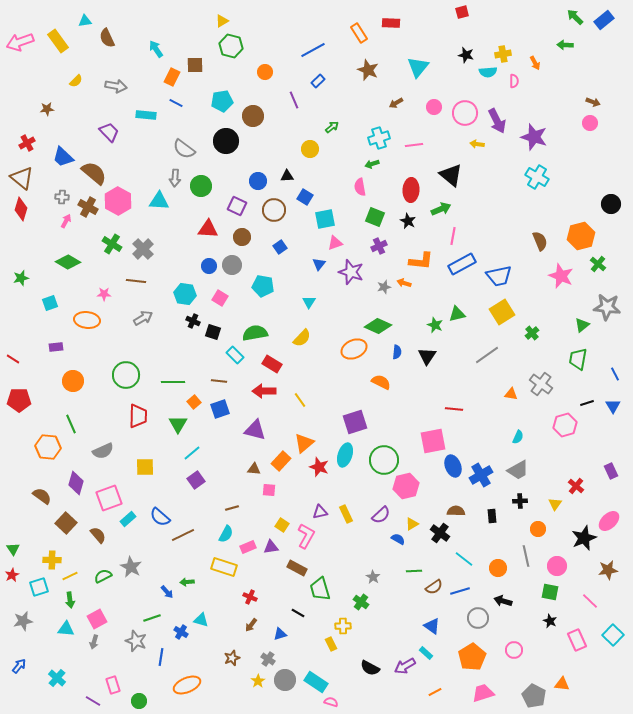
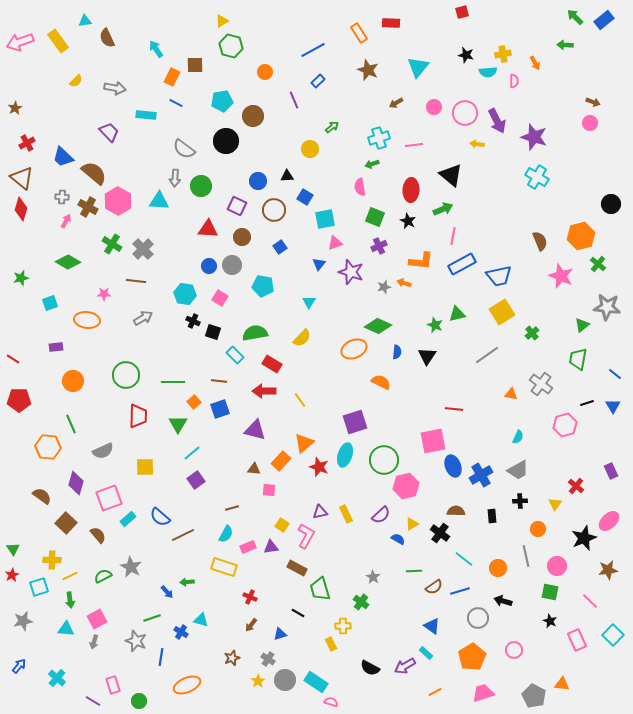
gray arrow at (116, 86): moved 1 px left, 2 px down
brown star at (47, 109): moved 32 px left, 1 px up; rotated 24 degrees counterclockwise
green arrow at (441, 209): moved 2 px right
blue line at (615, 374): rotated 24 degrees counterclockwise
